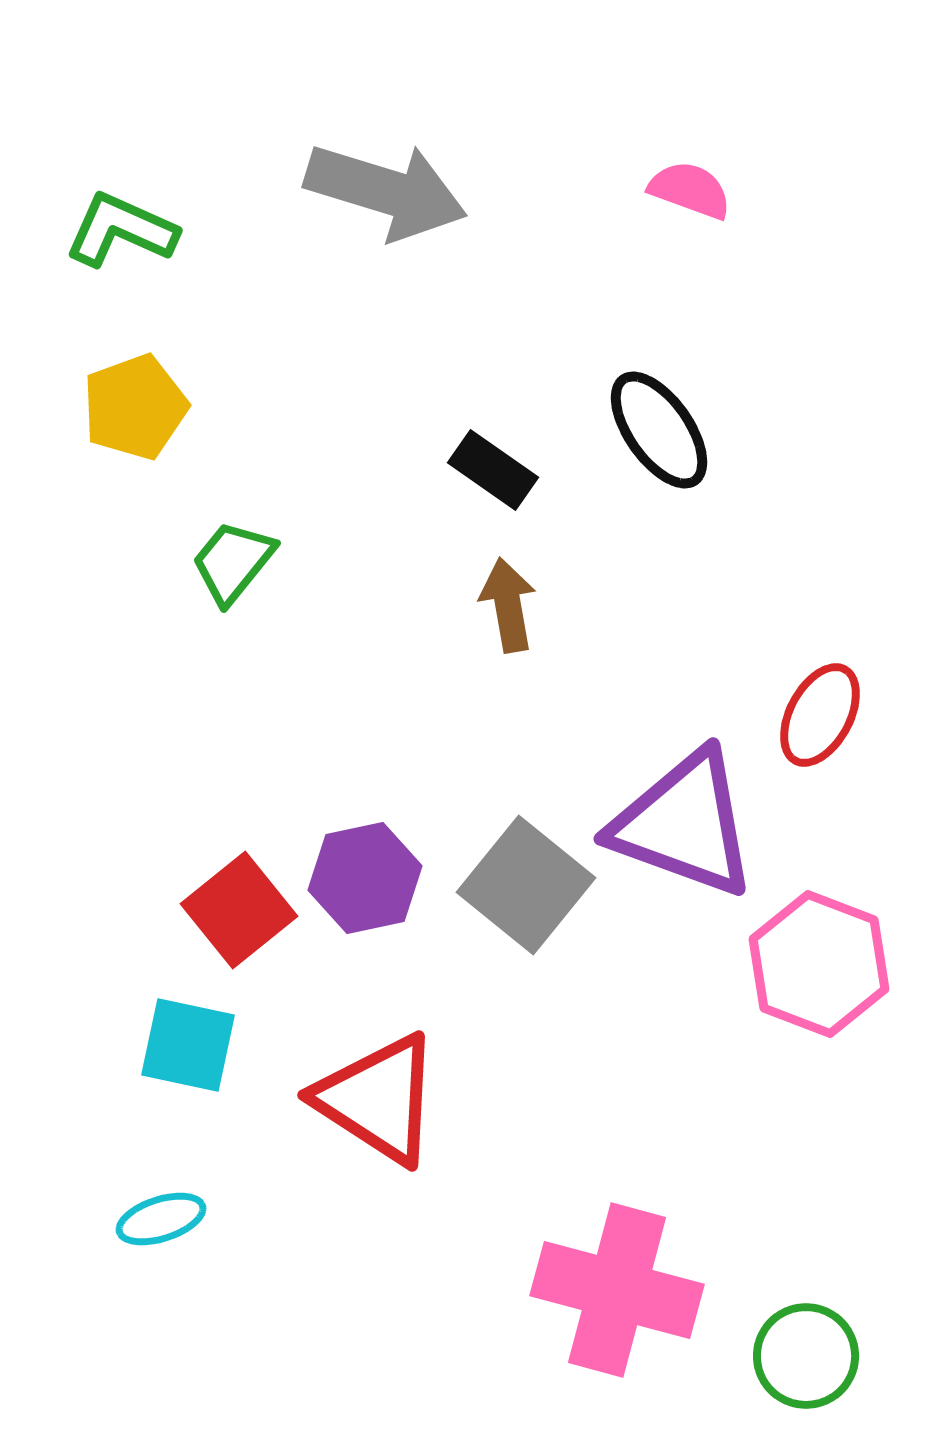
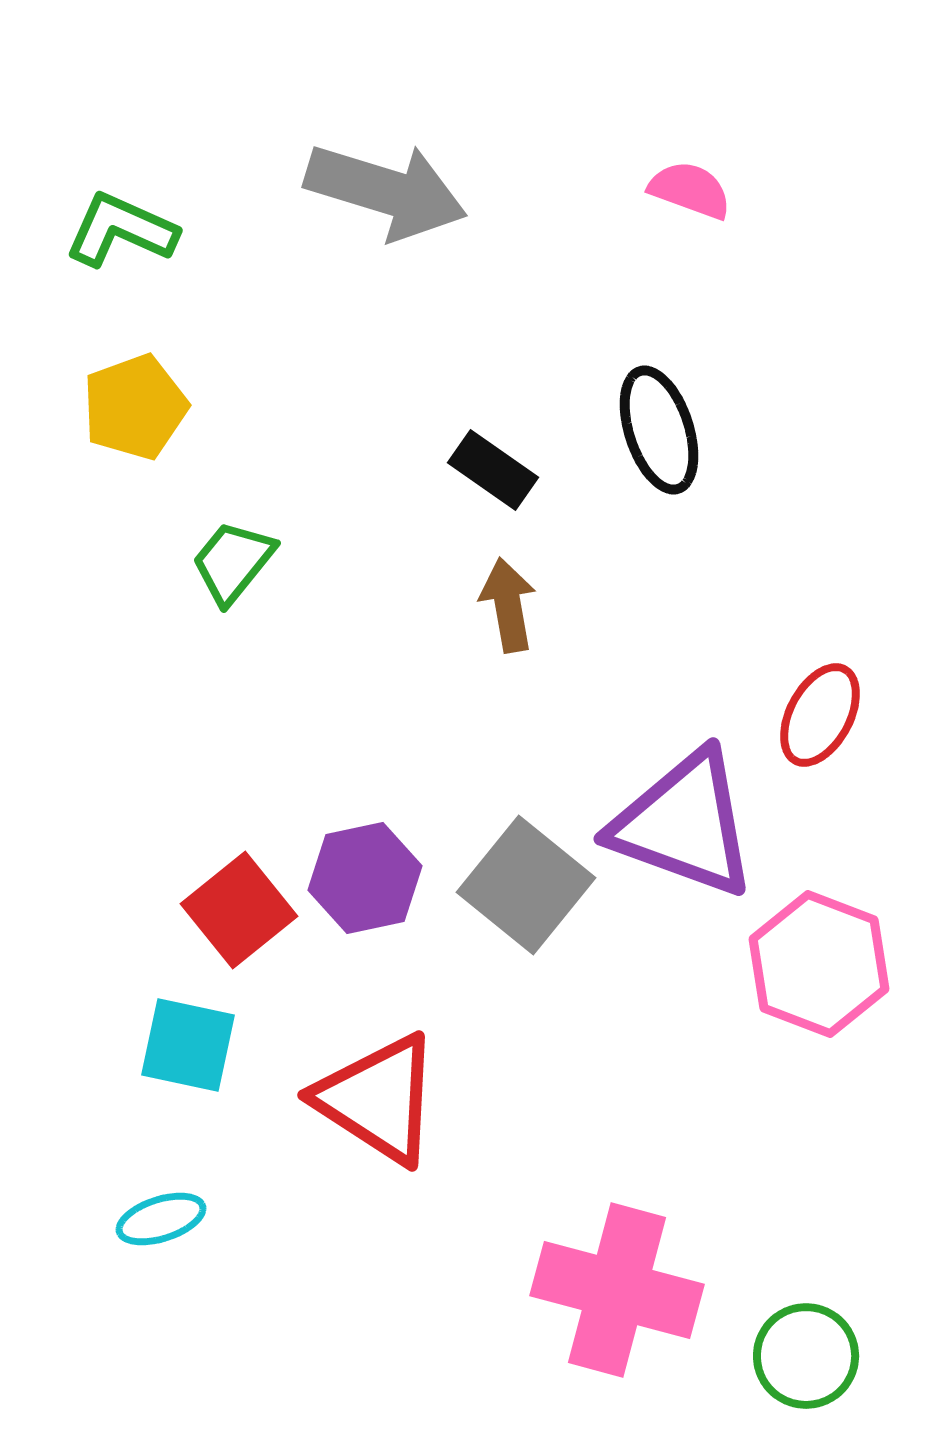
black ellipse: rotated 17 degrees clockwise
